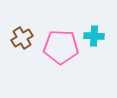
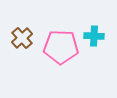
brown cross: rotated 10 degrees counterclockwise
